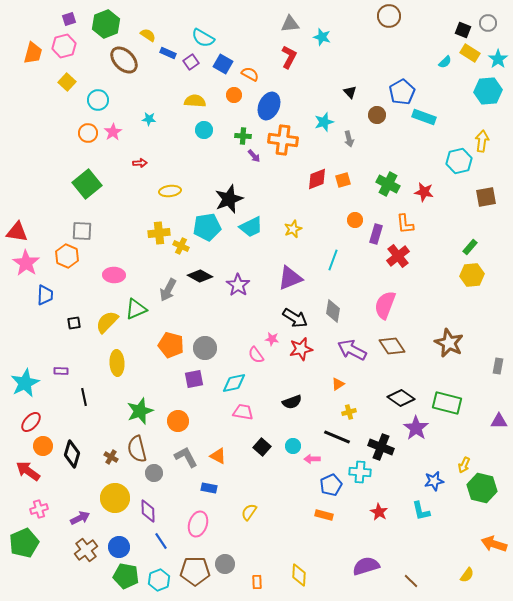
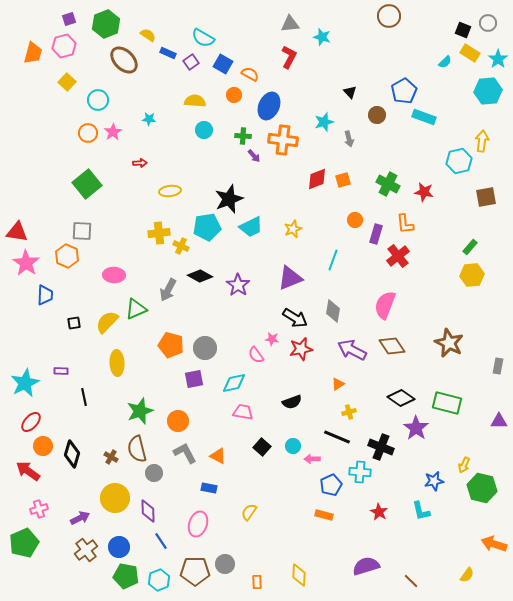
blue pentagon at (402, 92): moved 2 px right, 1 px up
gray L-shape at (186, 457): moved 1 px left, 4 px up
